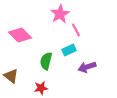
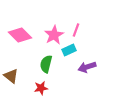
pink star: moved 6 px left, 21 px down
pink line: rotated 48 degrees clockwise
green semicircle: moved 3 px down
